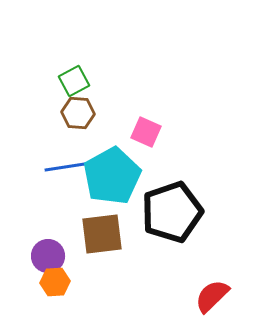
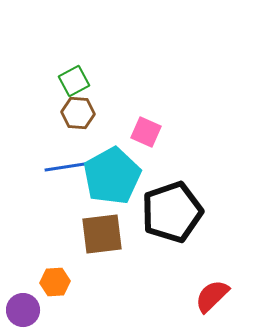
purple circle: moved 25 px left, 54 px down
